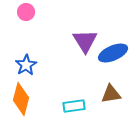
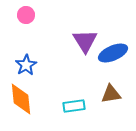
pink circle: moved 3 px down
orange diamond: rotated 20 degrees counterclockwise
